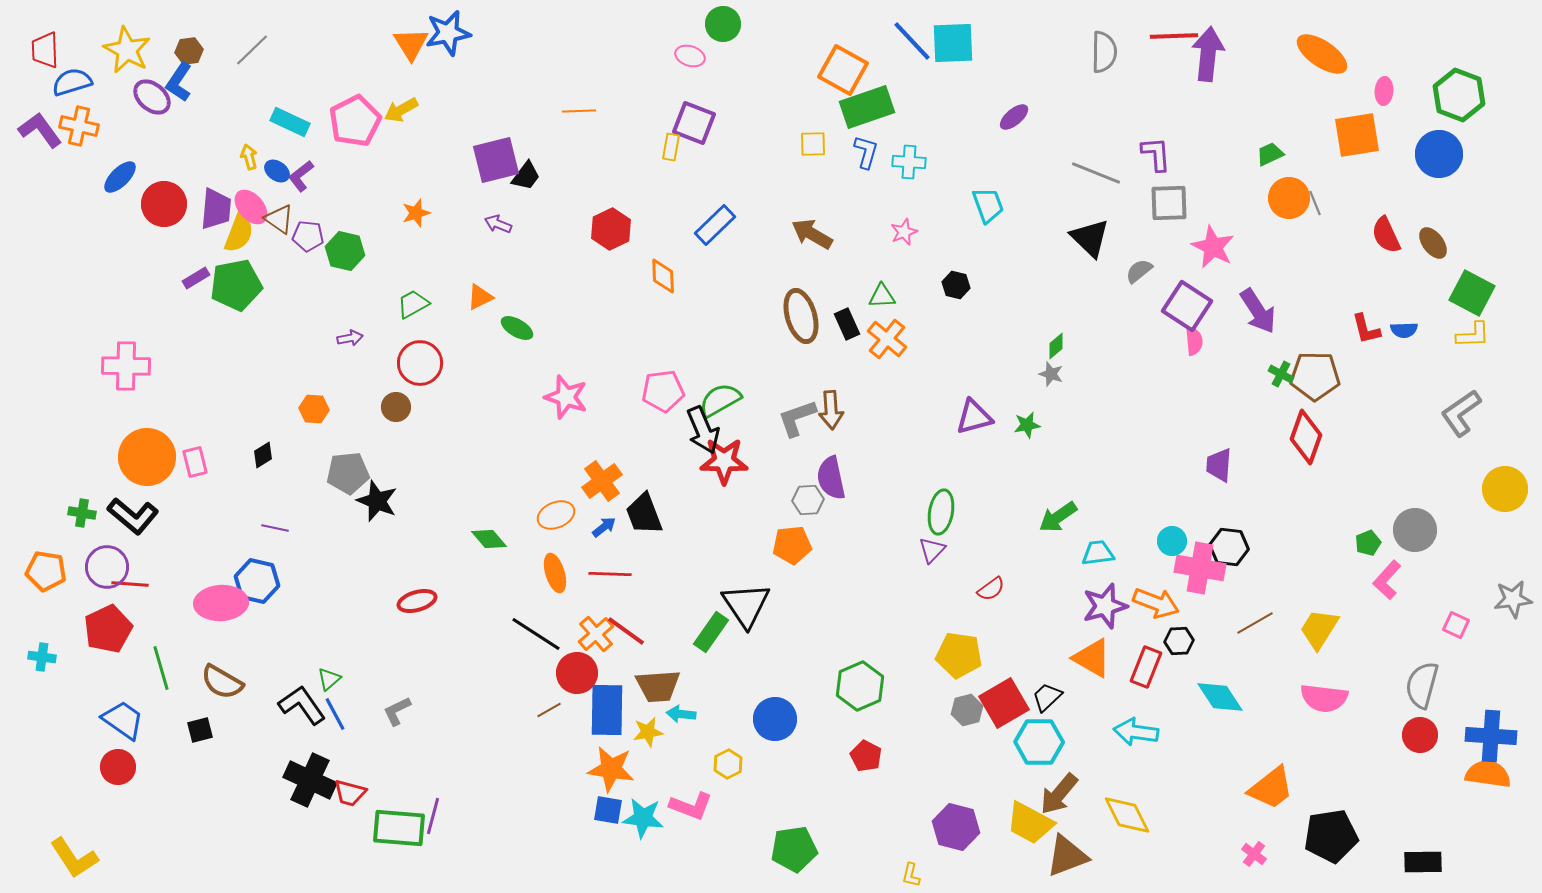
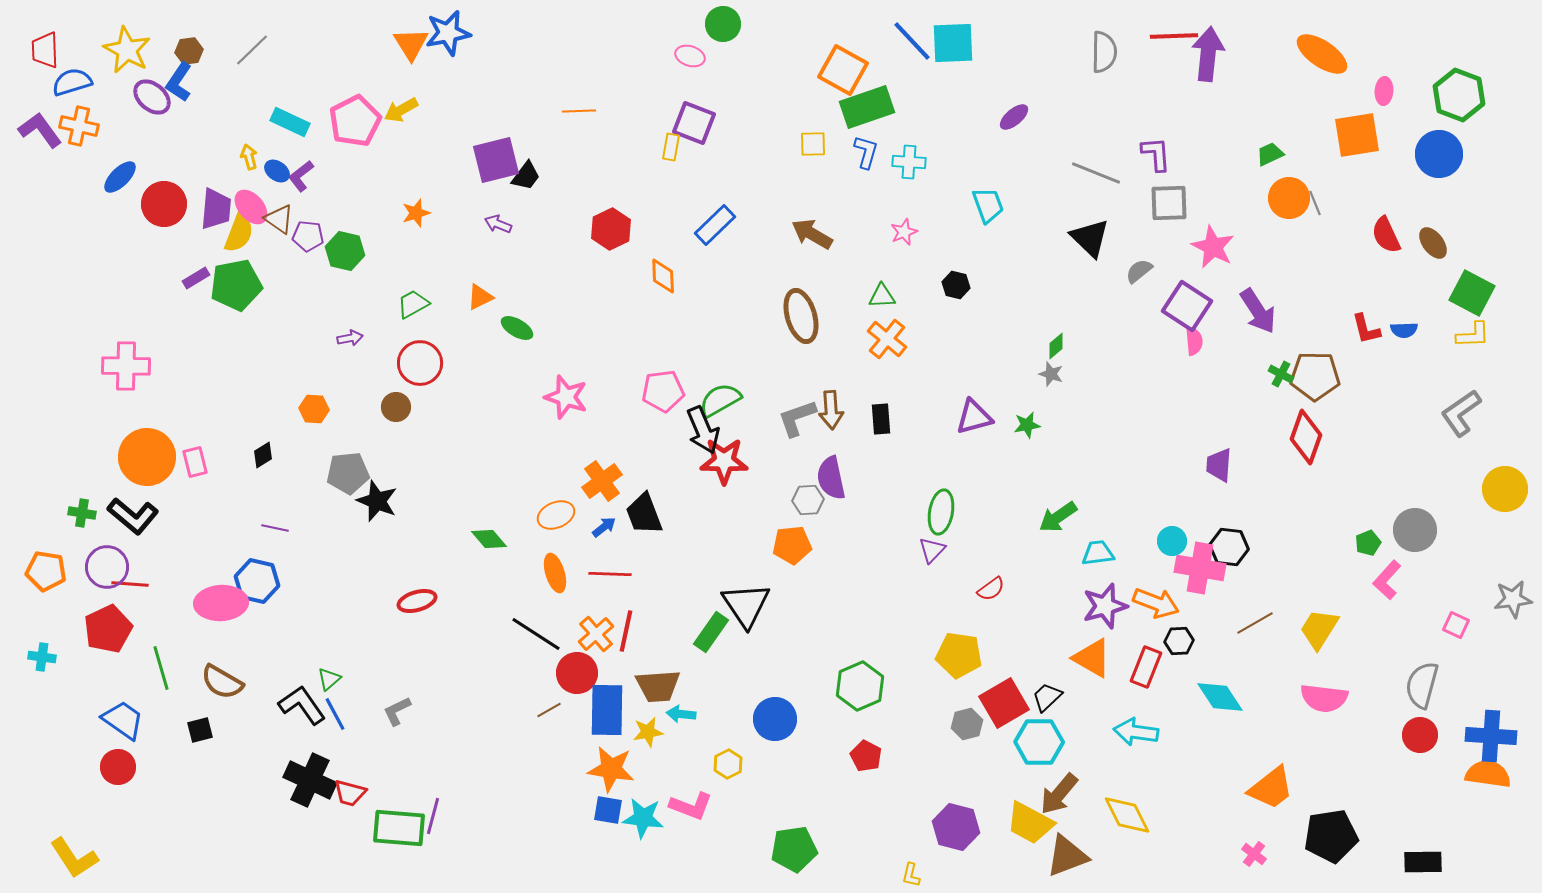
black rectangle at (847, 324): moved 34 px right, 95 px down; rotated 20 degrees clockwise
red line at (626, 631): rotated 66 degrees clockwise
gray hexagon at (967, 710): moved 14 px down
